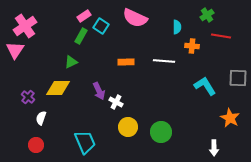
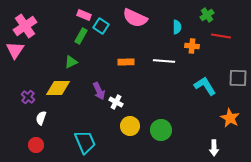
pink rectangle: moved 1 px up; rotated 56 degrees clockwise
yellow circle: moved 2 px right, 1 px up
green circle: moved 2 px up
